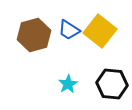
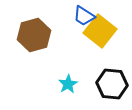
blue trapezoid: moved 15 px right, 14 px up
